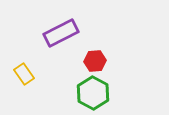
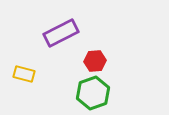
yellow rectangle: rotated 40 degrees counterclockwise
green hexagon: rotated 12 degrees clockwise
